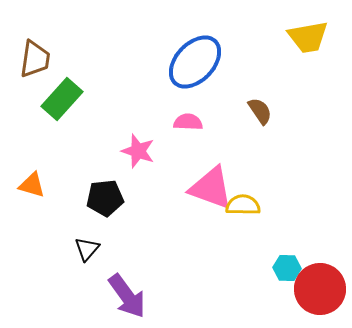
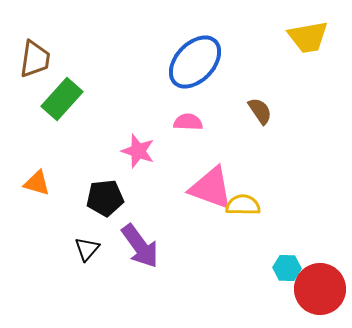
orange triangle: moved 5 px right, 2 px up
purple arrow: moved 13 px right, 50 px up
